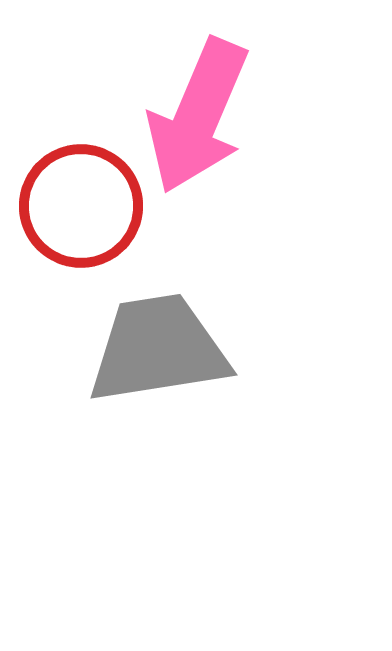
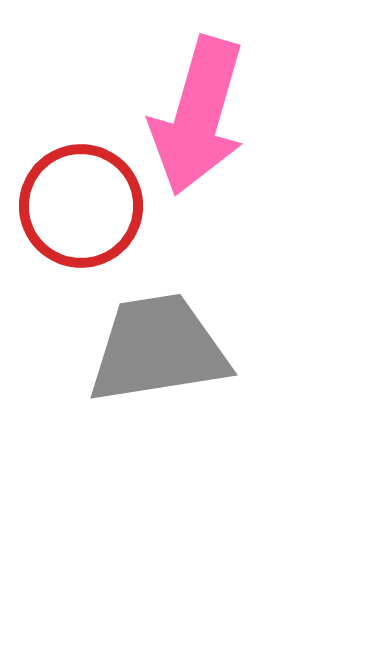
pink arrow: rotated 7 degrees counterclockwise
